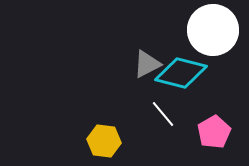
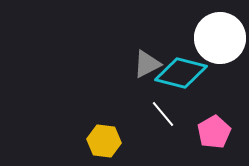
white circle: moved 7 px right, 8 px down
